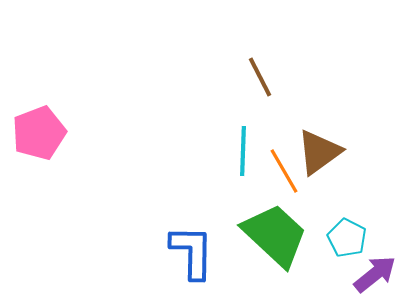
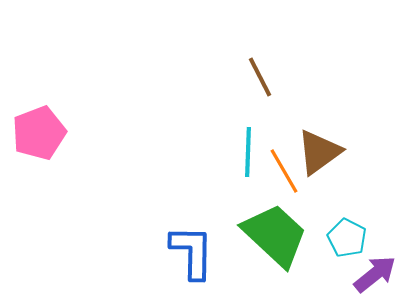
cyan line: moved 5 px right, 1 px down
